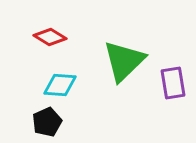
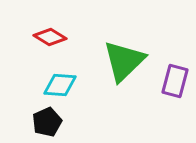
purple rectangle: moved 2 px right, 2 px up; rotated 24 degrees clockwise
